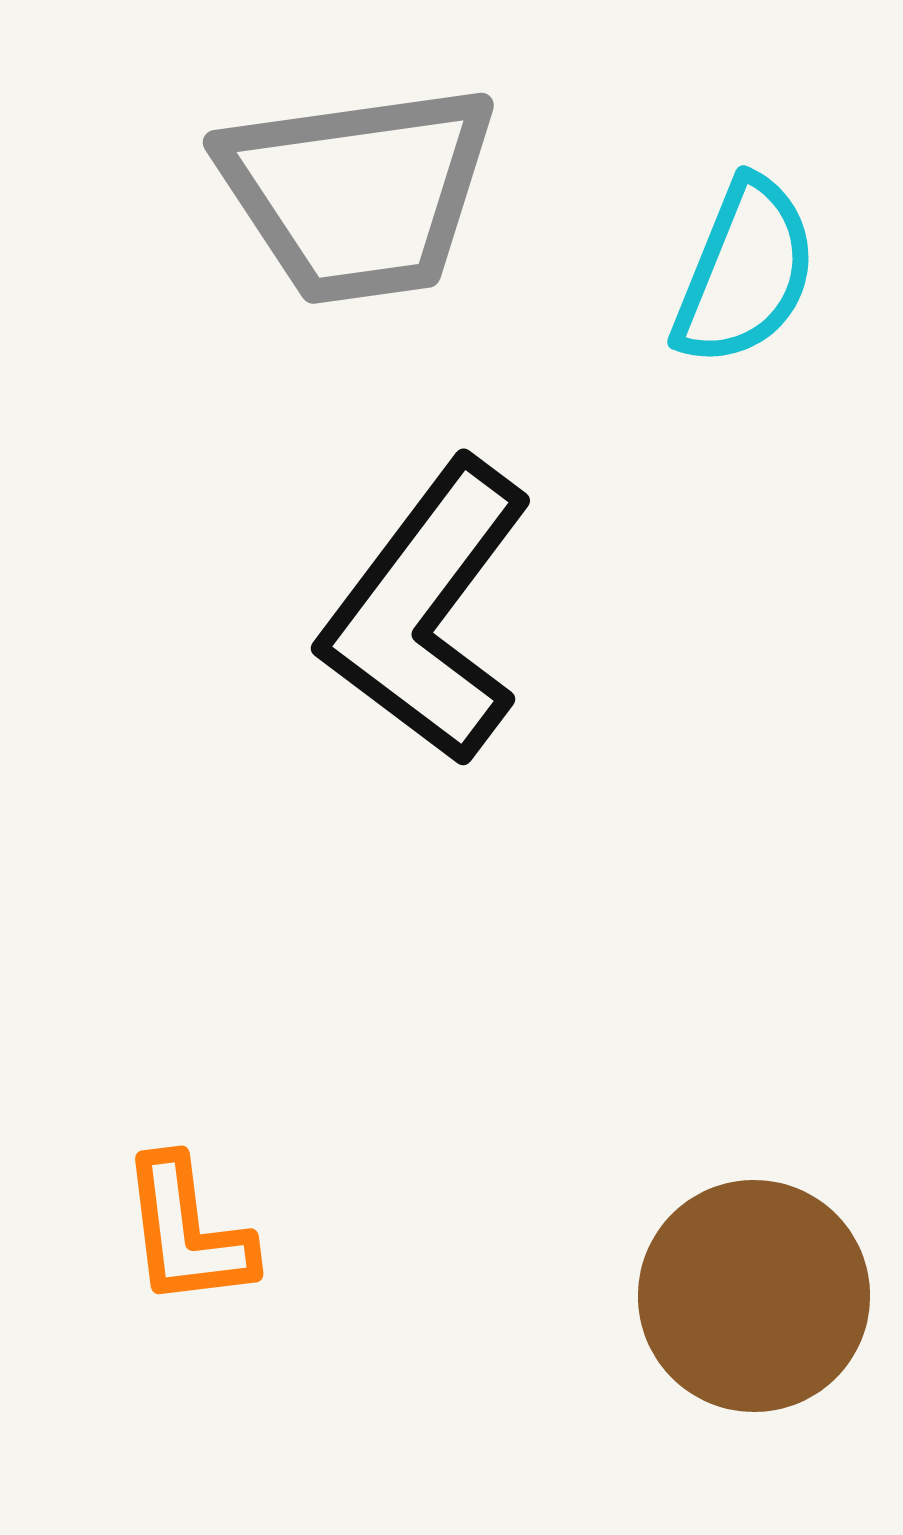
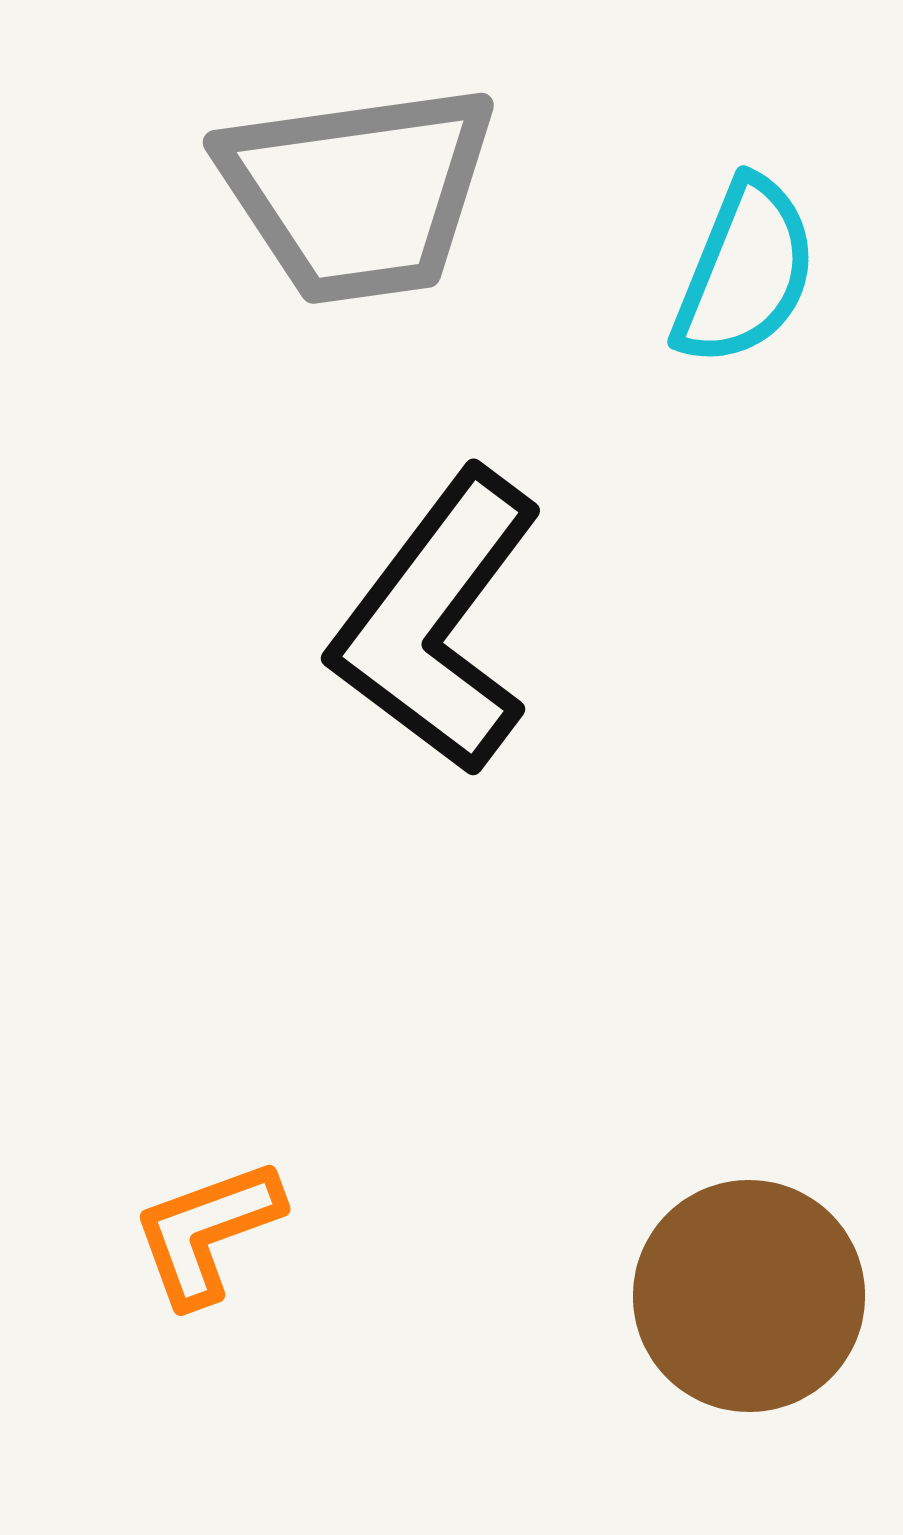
black L-shape: moved 10 px right, 10 px down
orange L-shape: moved 20 px right; rotated 77 degrees clockwise
brown circle: moved 5 px left
